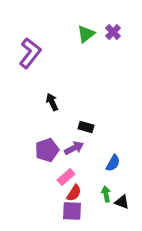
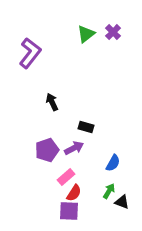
green arrow: moved 3 px right, 3 px up; rotated 42 degrees clockwise
purple square: moved 3 px left
